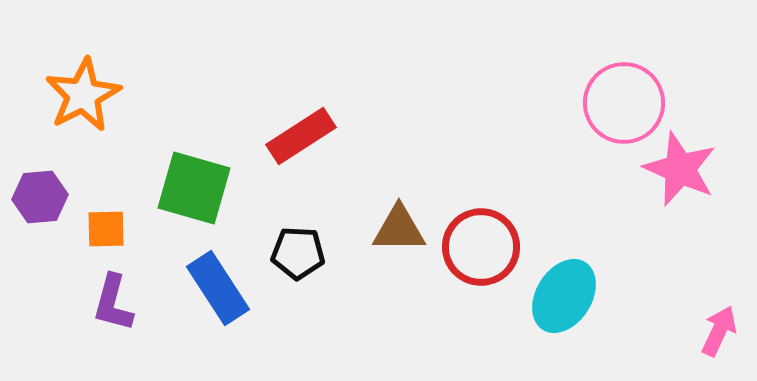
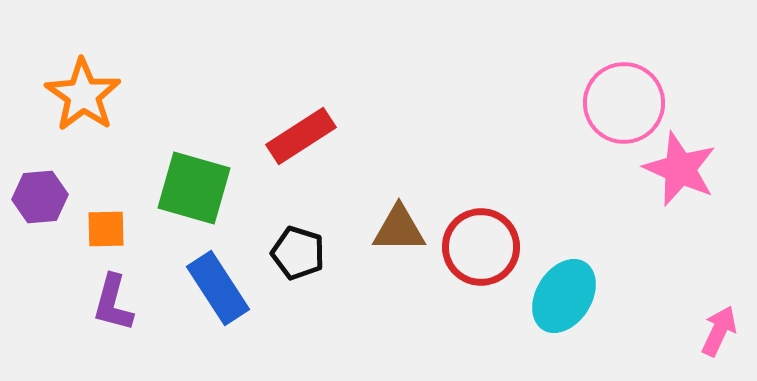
orange star: rotated 10 degrees counterclockwise
black pentagon: rotated 14 degrees clockwise
